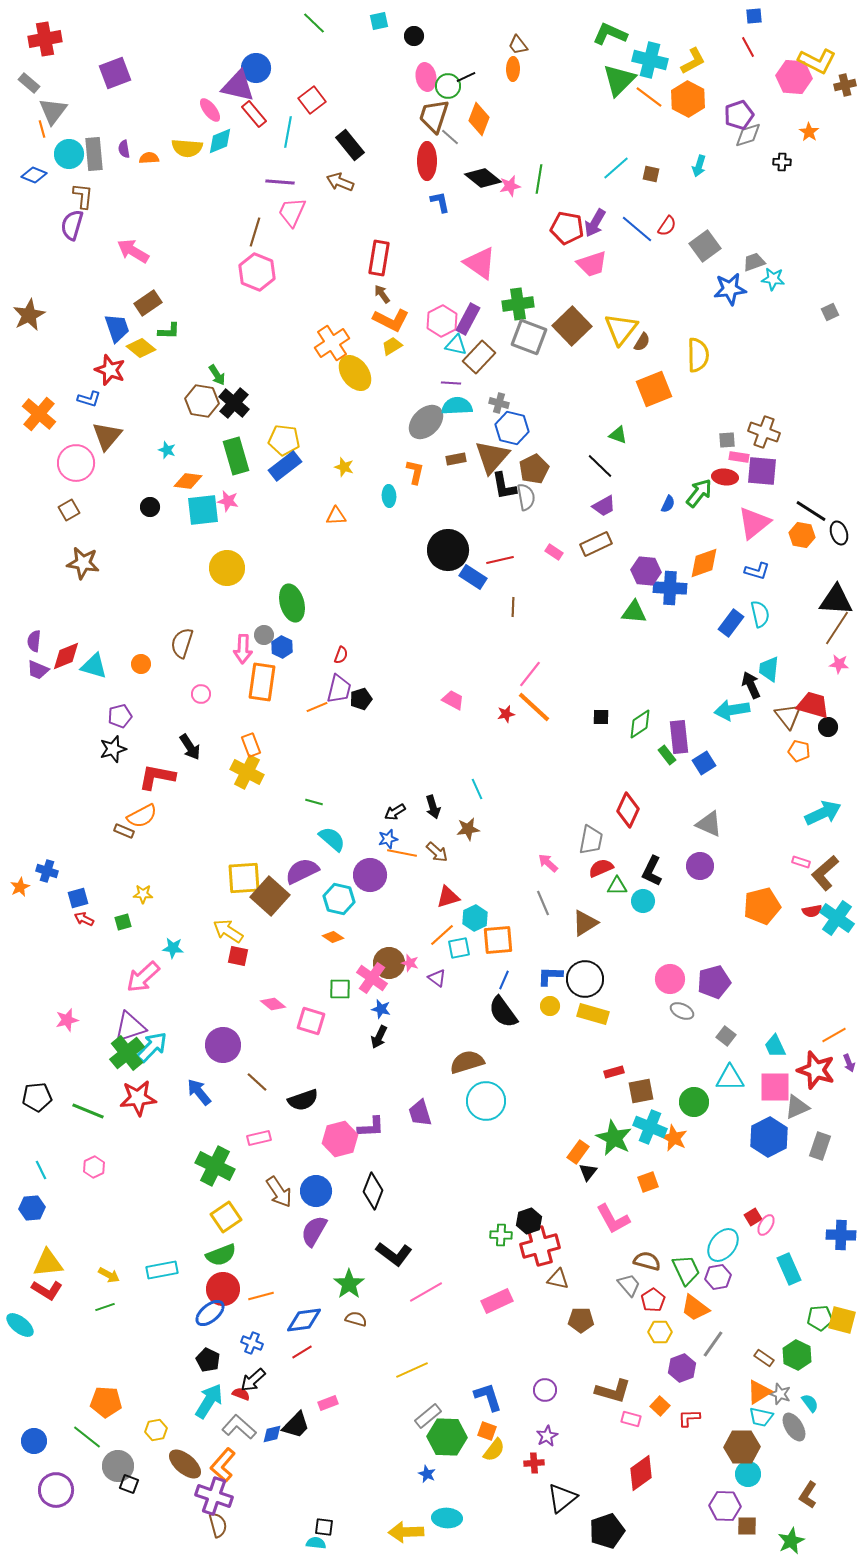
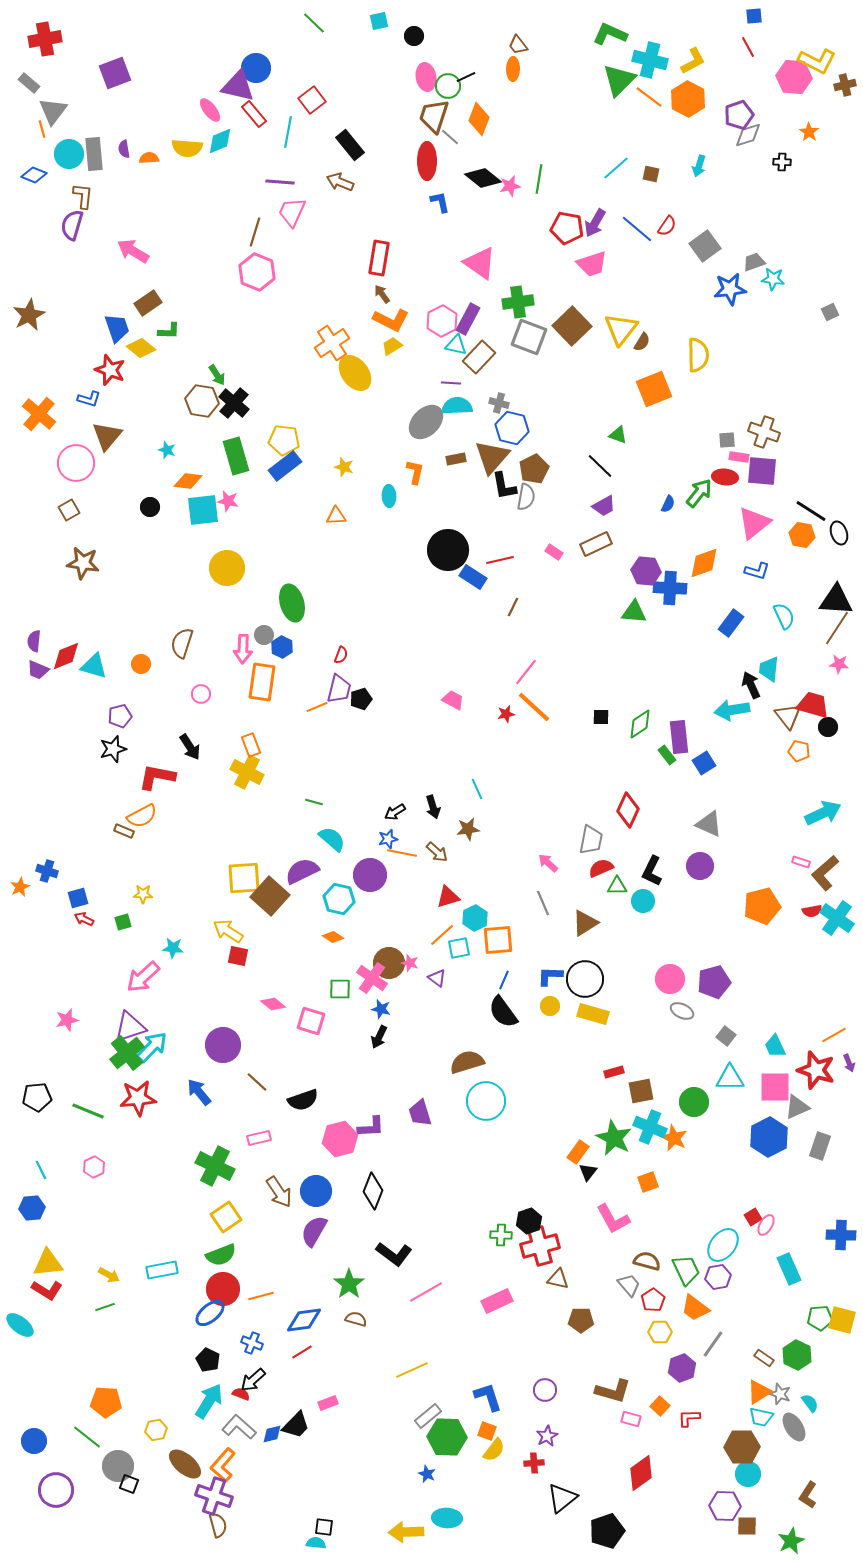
green cross at (518, 304): moved 2 px up
gray semicircle at (526, 497): rotated 20 degrees clockwise
brown line at (513, 607): rotated 24 degrees clockwise
cyan semicircle at (760, 614): moved 24 px right, 2 px down; rotated 12 degrees counterclockwise
pink line at (530, 674): moved 4 px left, 2 px up
